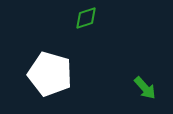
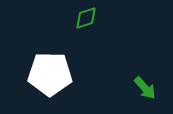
white pentagon: rotated 15 degrees counterclockwise
